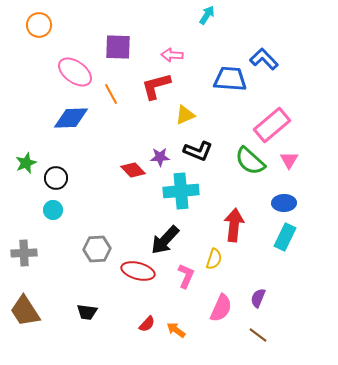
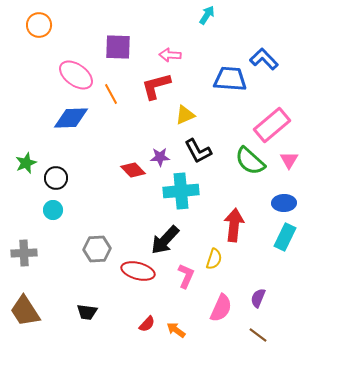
pink arrow: moved 2 px left
pink ellipse: moved 1 px right, 3 px down
black L-shape: rotated 40 degrees clockwise
